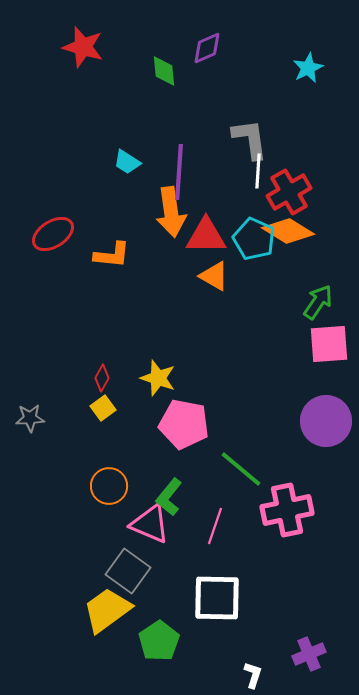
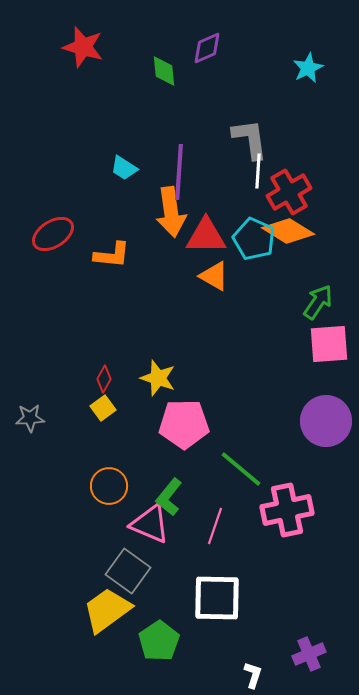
cyan trapezoid: moved 3 px left, 6 px down
red diamond: moved 2 px right, 1 px down
pink pentagon: rotated 12 degrees counterclockwise
